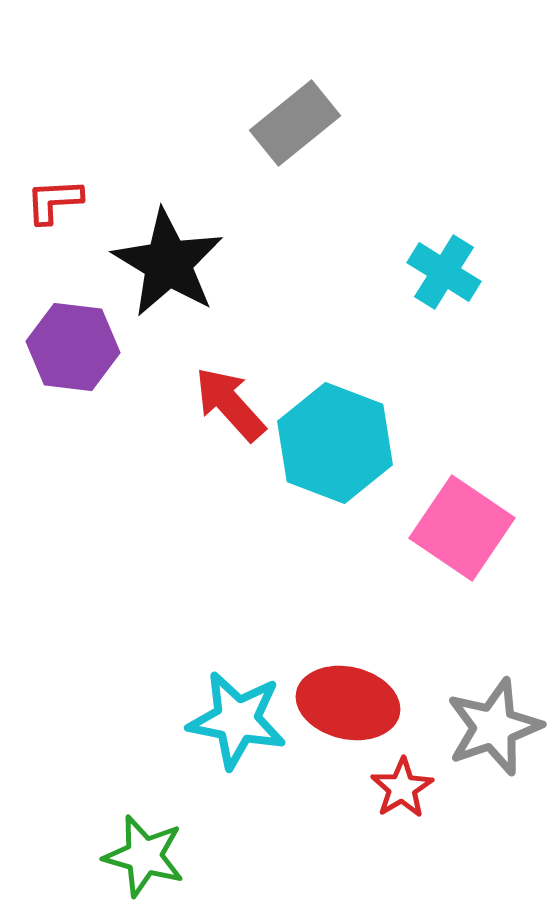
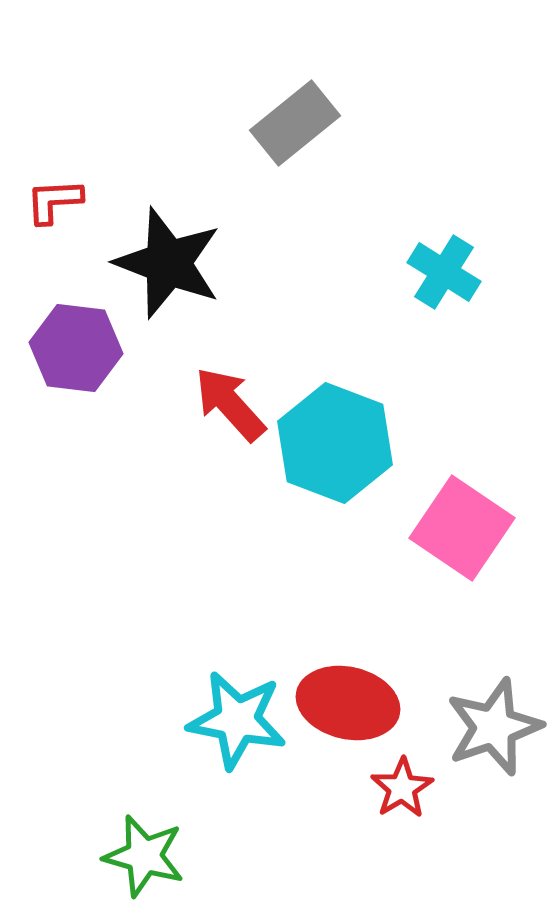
black star: rotated 10 degrees counterclockwise
purple hexagon: moved 3 px right, 1 px down
